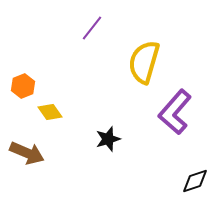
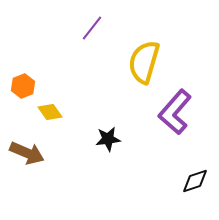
black star: rotated 10 degrees clockwise
